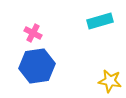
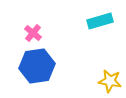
pink cross: rotated 12 degrees clockwise
